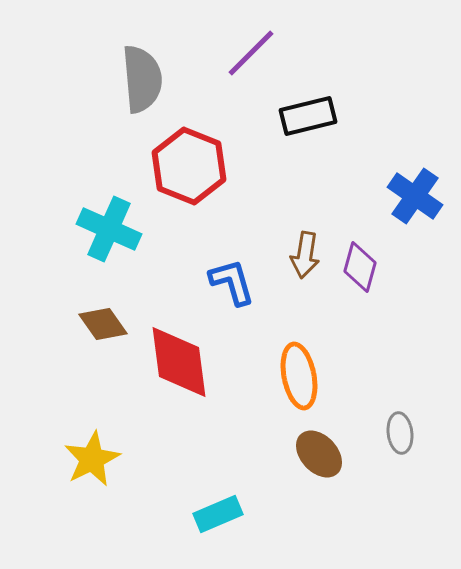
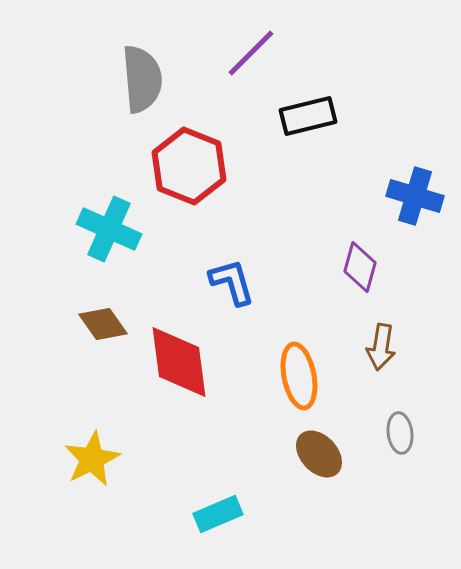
blue cross: rotated 18 degrees counterclockwise
brown arrow: moved 76 px right, 92 px down
